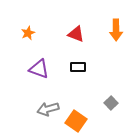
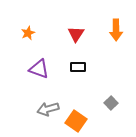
red triangle: rotated 42 degrees clockwise
